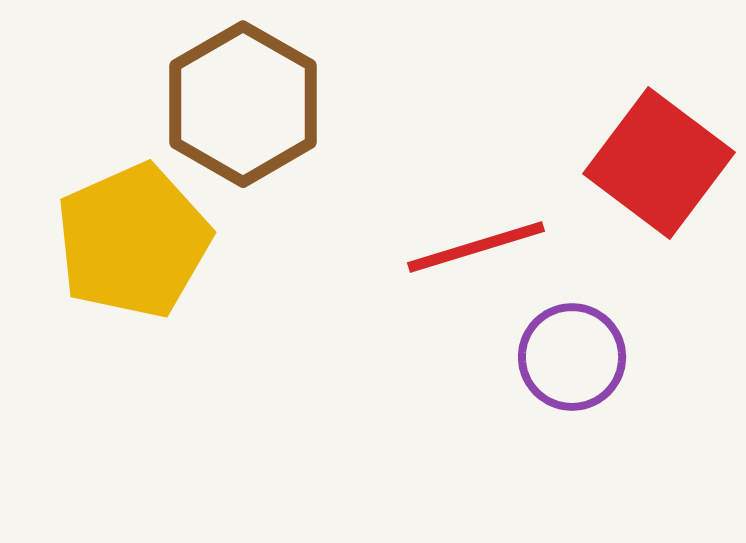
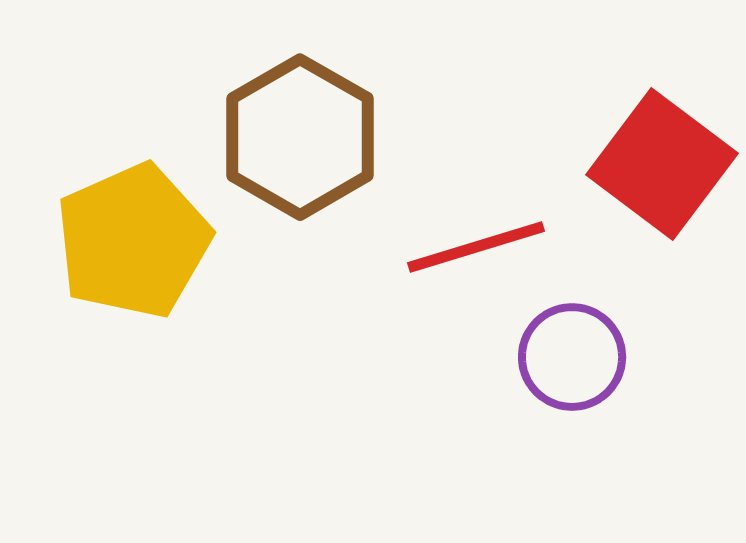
brown hexagon: moved 57 px right, 33 px down
red square: moved 3 px right, 1 px down
